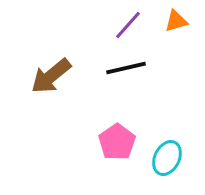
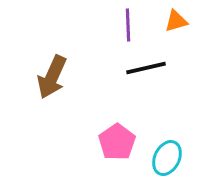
purple line: rotated 44 degrees counterclockwise
black line: moved 20 px right
brown arrow: moved 1 px right, 1 px down; rotated 27 degrees counterclockwise
